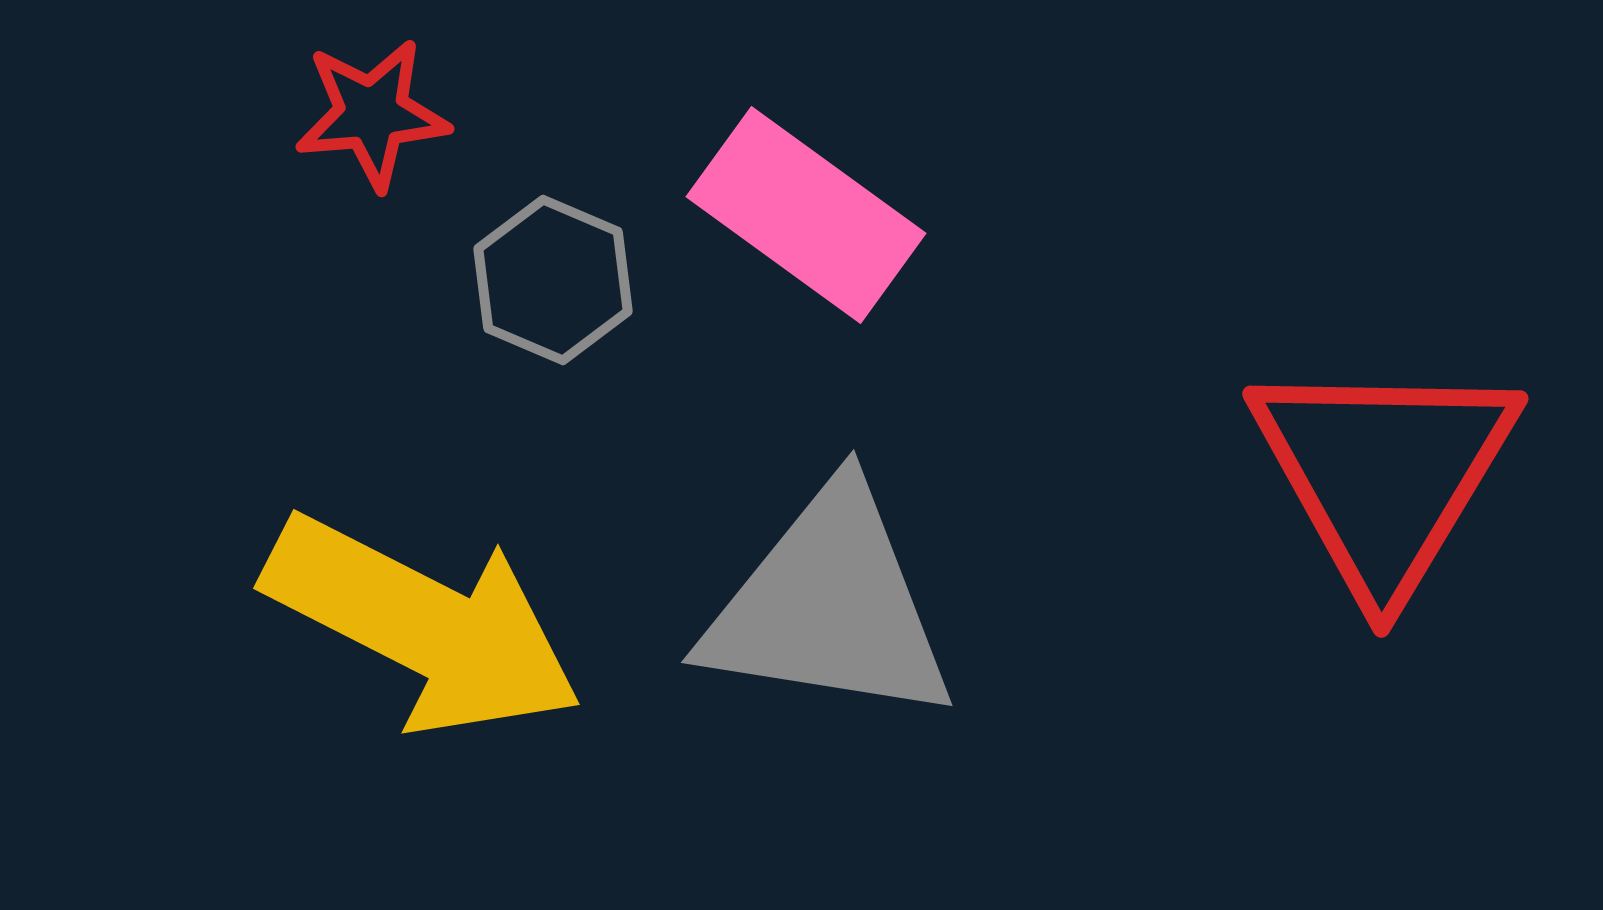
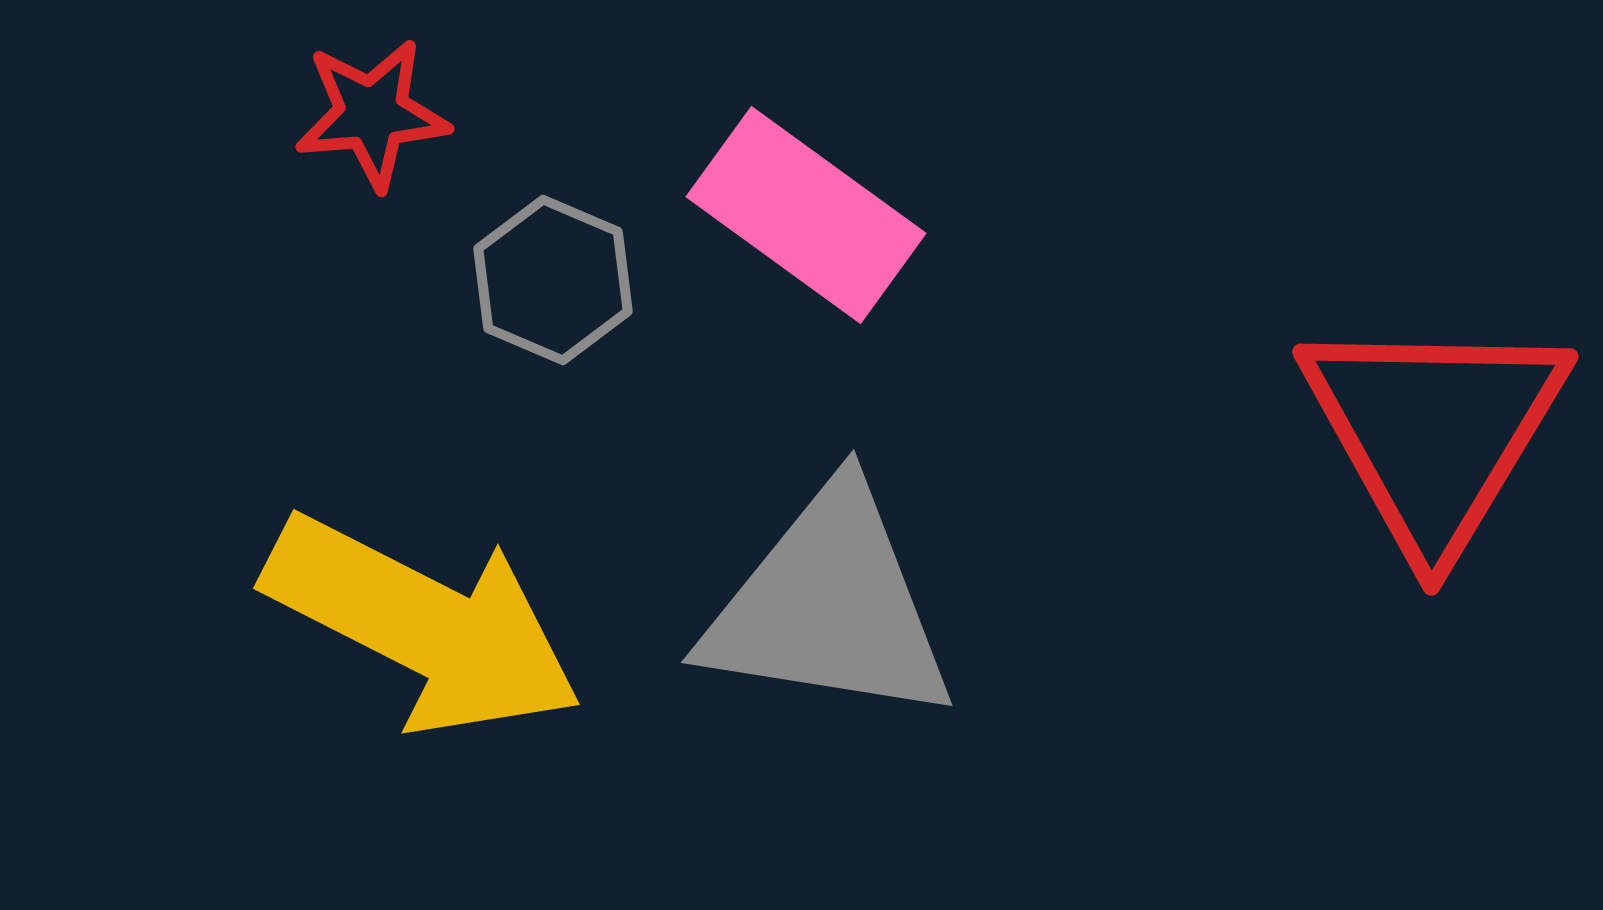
red triangle: moved 50 px right, 42 px up
